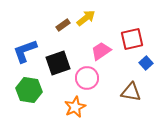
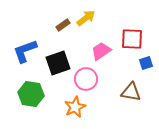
red square: rotated 15 degrees clockwise
blue square: rotated 24 degrees clockwise
pink circle: moved 1 px left, 1 px down
green hexagon: moved 2 px right, 4 px down
